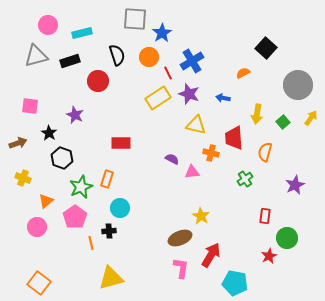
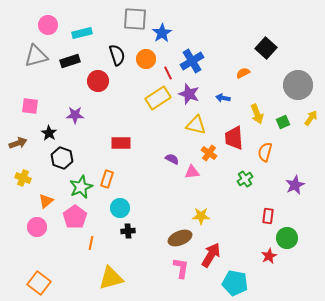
orange circle at (149, 57): moved 3 px left, 2 px down
yellow arrow at (257, 114): rotated 30 degrees counterclockwise
purple star at (75, 115): rotated 24 degrees counterclockwise
green square at (283, 122): rotated 16 degrees clockwise
orange cross at (211, 153): moved 2 px left; rotated 21 degrees clockwise
yellow star at (201, 216): rotated 30 degrees counterclockwise
red rectangle at (265, 216): moved 3 px right
black cross at (109, 231): moved 19 px right
orange line at (91, 243): rotated 24 degrees clockwise
